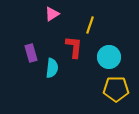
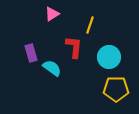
cyan semicircle: rotated 60 degrees counterclockwise
